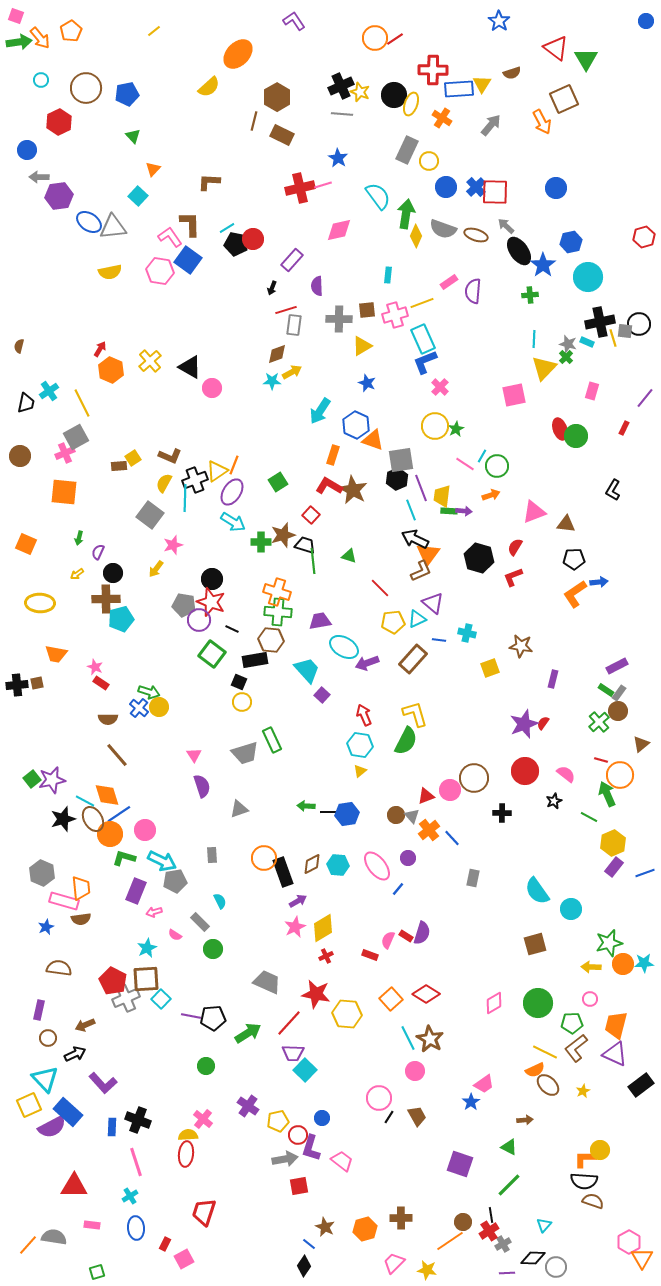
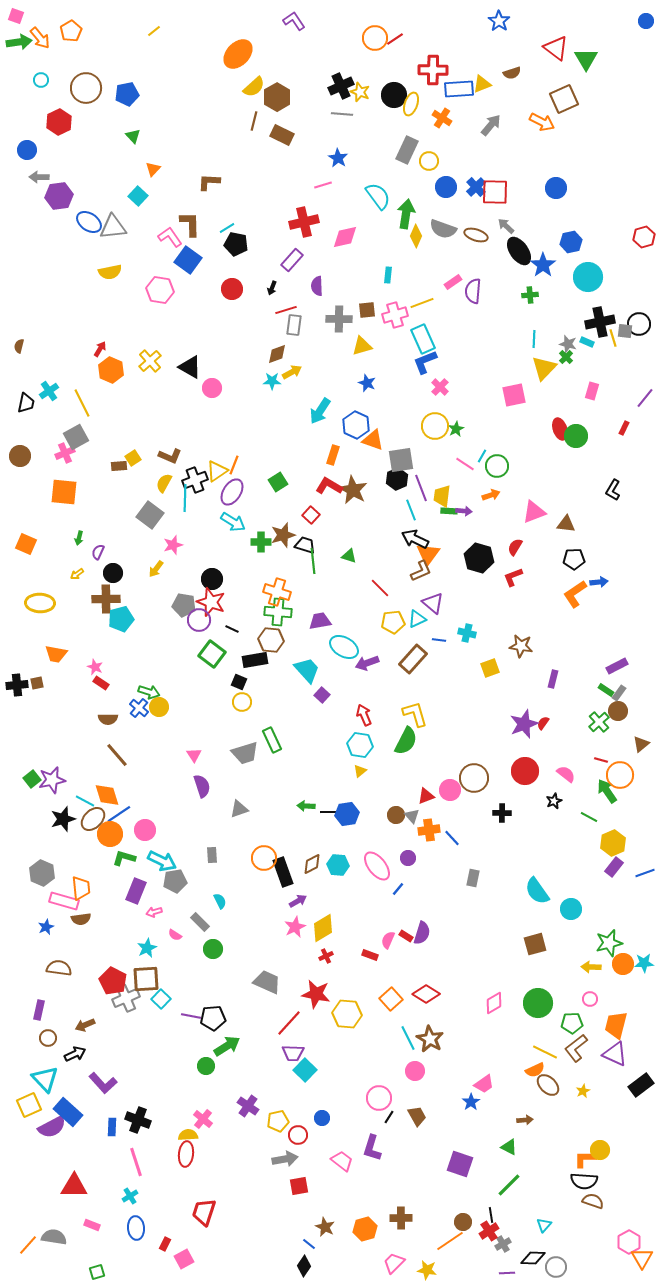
yellow triangle at (482, 84): rotated 36 degrees clockwise
yellow semicircle at (209, 87): moved 45 px right
orange arrow at (542, 122): rotated 35 degrees counterclockwise
red cross at (300, 188): moved 4 px right, 34 px down
pink diamond at (339, 230): moved 6 px right, 7 px down
red circle at (253, 239): moved 21 px left, 50 px down
pink hexagon at (160, 271): moved 19 px down
pink rectangle at (449, 282): moved 4 px right
yellow triangle at (362, 346): rotated 15 degrees clockwise
green arrow at (607, 794): moved 3 px up; rotated 10 degrees counterclockwise
brown ellipse at (93, 819): rotated 75 degrees clockwise
orange cross at (429, 830): rotated 30 degrees clockwise
green arrow at (248, 1033): moved 21 px left, 13 px down
purple L-shape at (311, 1148): moved 61 px right
pink rectangle at (92, 1225): rotated 14 degrees clockwise
